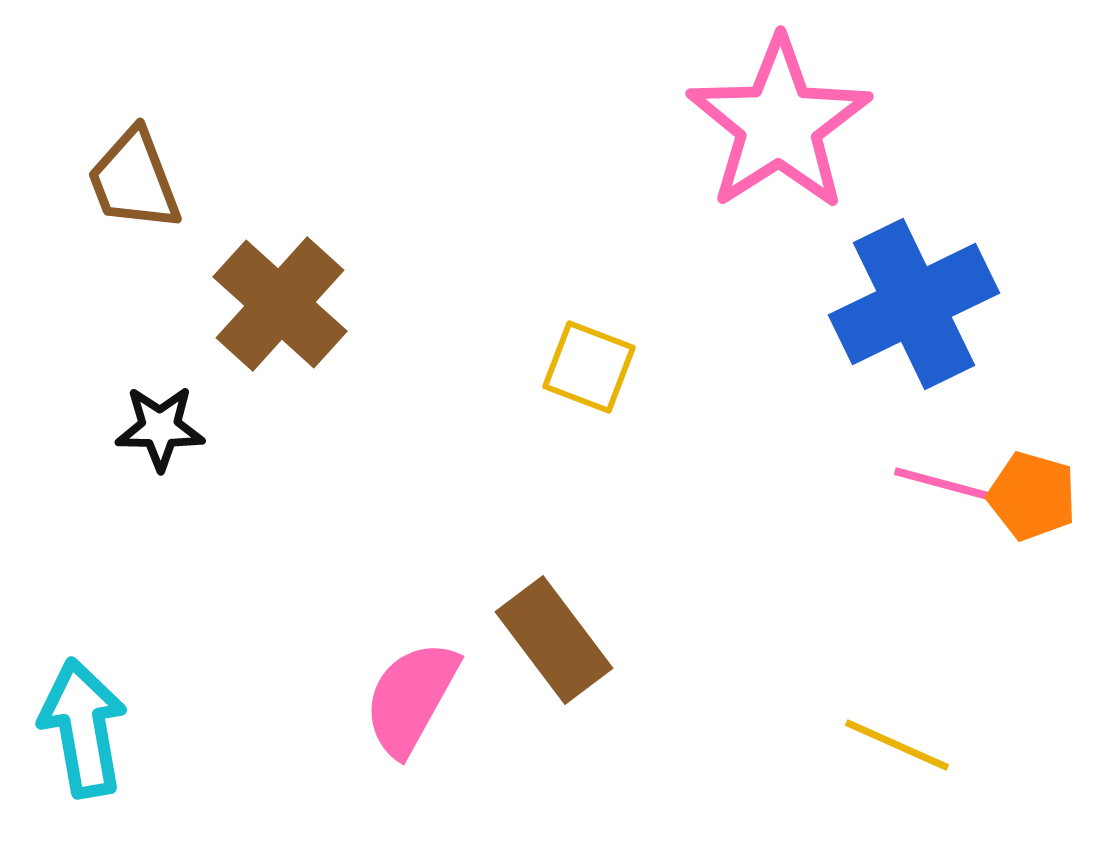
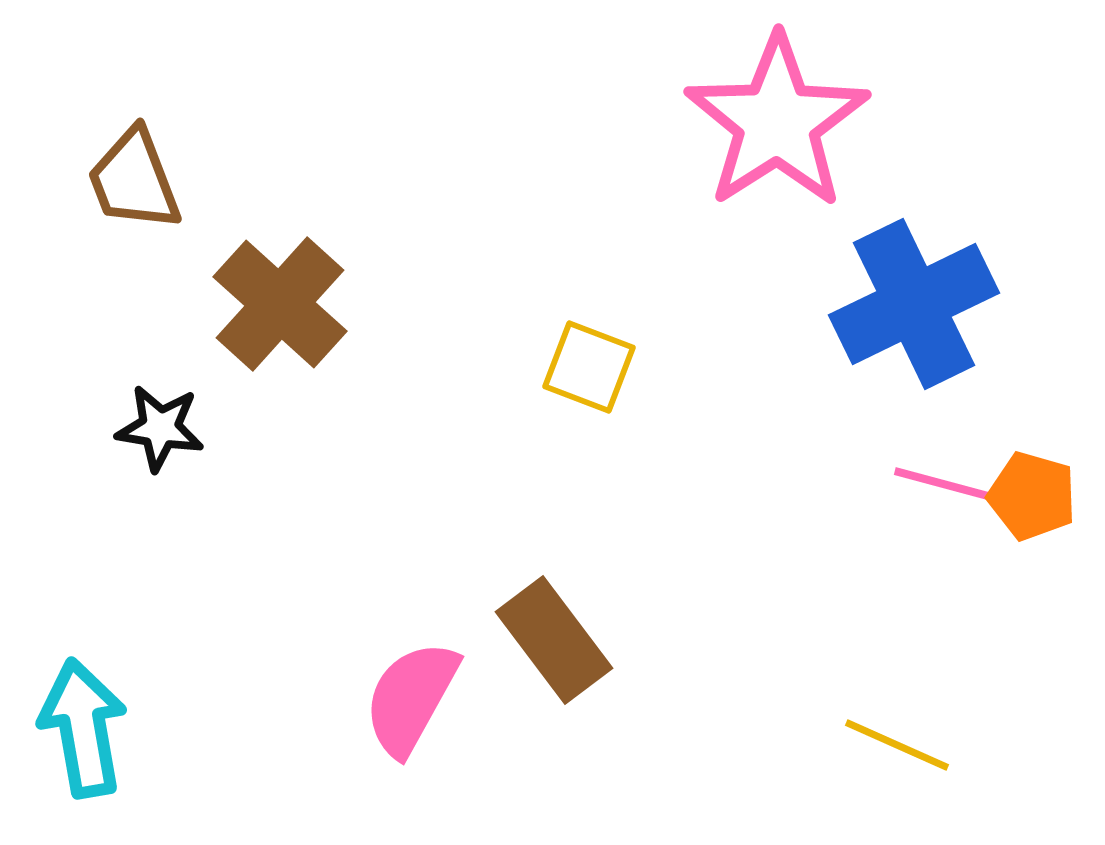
pink star: moved 2 px left, 2 px up
black star: rotated 8 degrees clockwise
